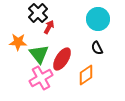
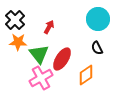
black cross: moved 23 px left, 7 px down
